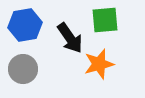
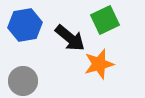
green square: rotated 20 degrees counterclockwise
black arrow: rotated 16 degrees counterclockwise
gray circle: moved 12 px down
